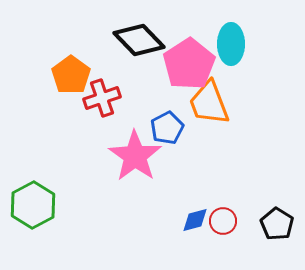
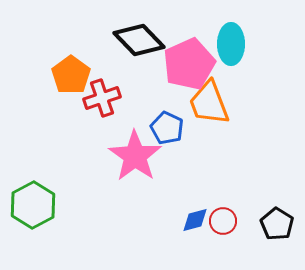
pink pentagon: rotated 9 degrees clockwise
blue pentagon: rotated 20 degrees counterclockwise
